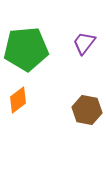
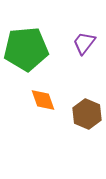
orange diamond: moved 25 px right; rotated 72 degrees counterclockwise
brown hexagon: moved 4 px down; rotated 12 degrees clockwise
